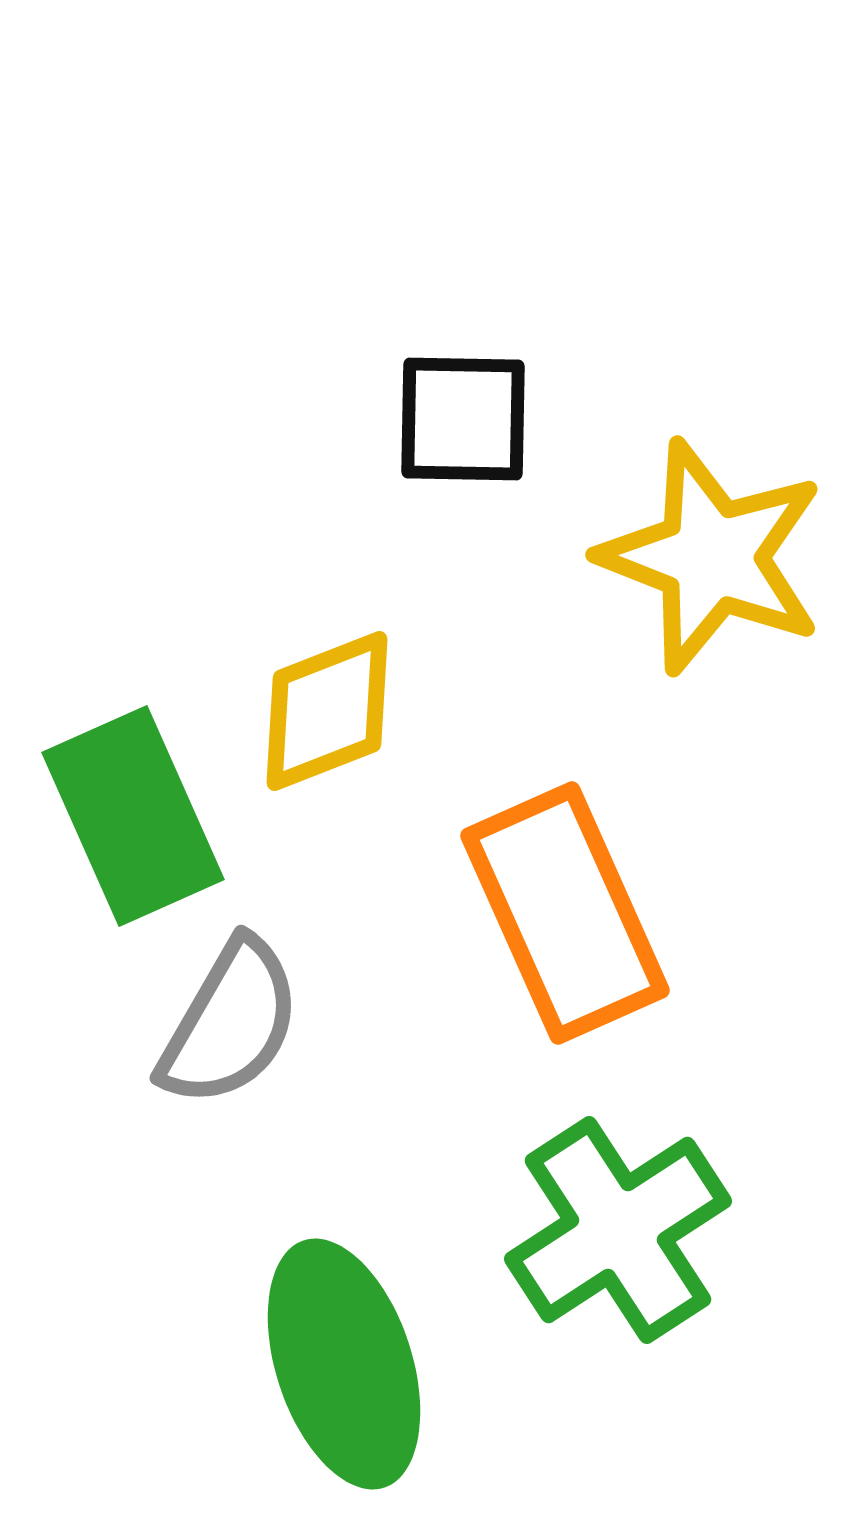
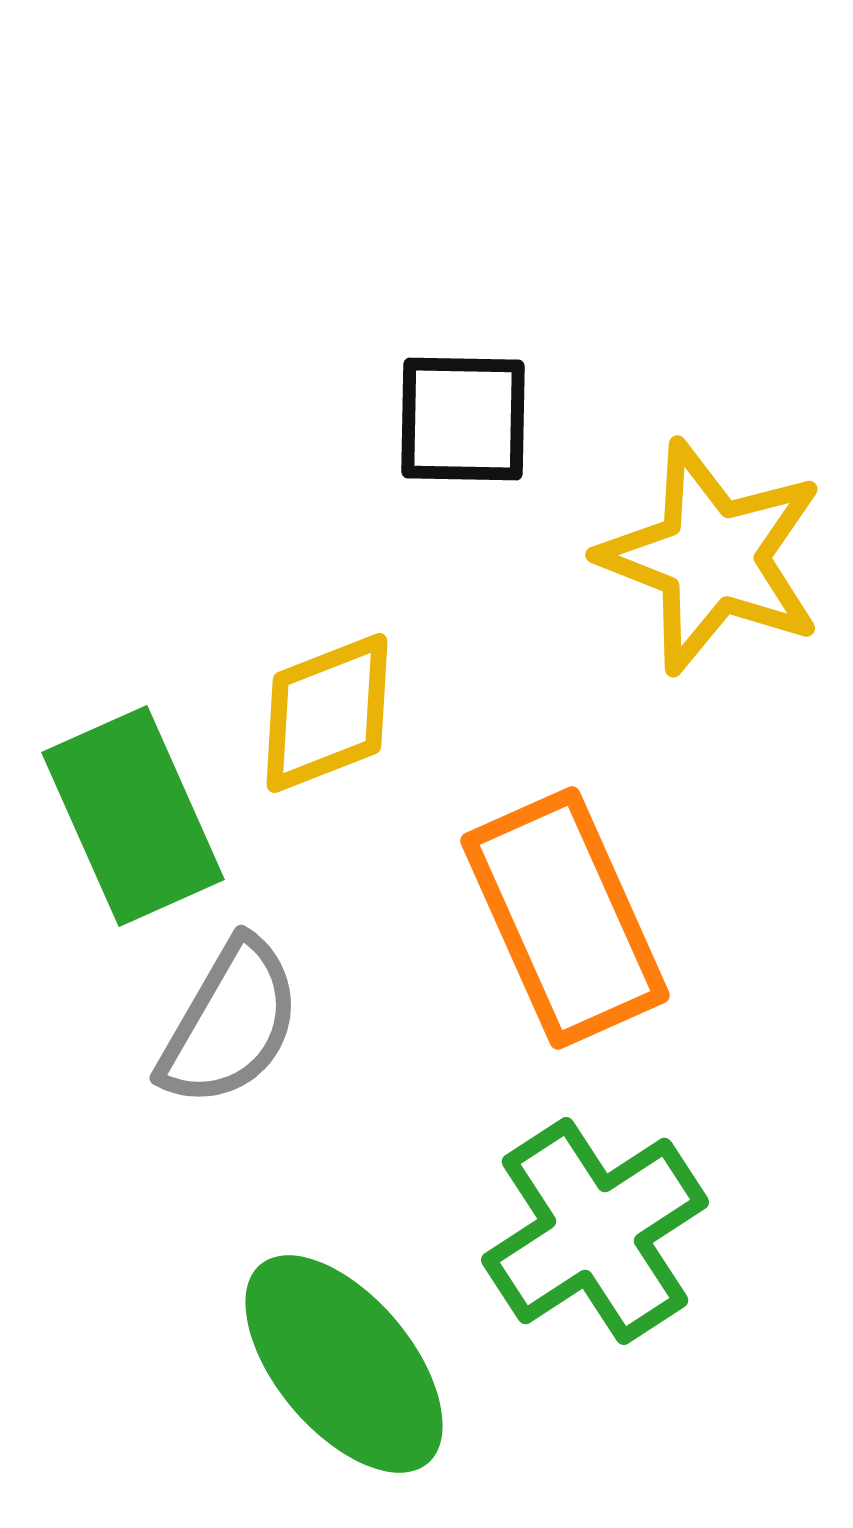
yellow diamond: moved 2 px down
orange rectangle: moved 5 px down
green cross: moved 23 px left, 1 px down
green ellipse: rotated 22 degrees counterclockwise
